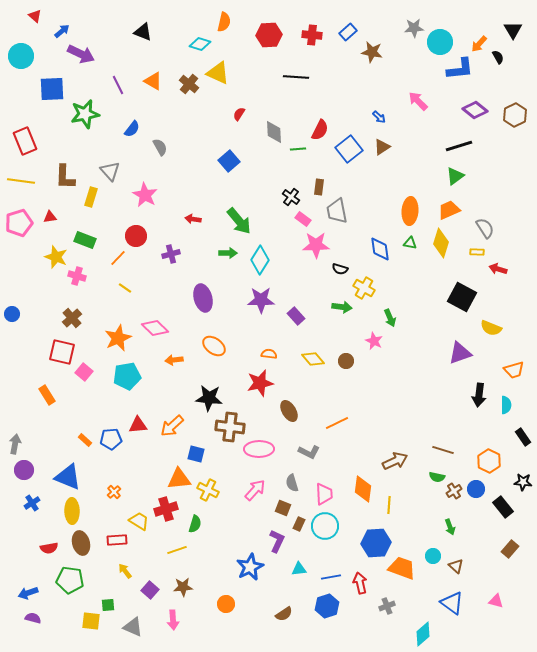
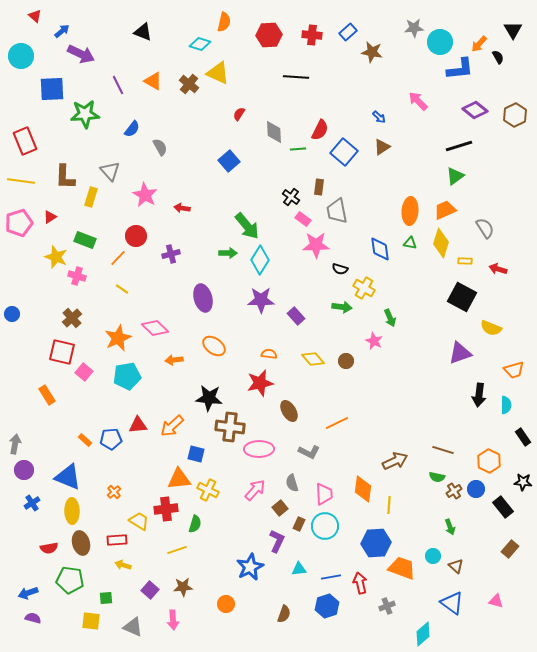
green star at (85, 114): rotated 8 degrees clockwise
blue square at (349, 149): moved 5 px left, 3 px down; rotated 12 degrees counterclockwise
orange trapezoid at (449, 210): moved 4 px left
red triangle at (50, 217): rotated 24 degrees counterclockwise
red arrow at (193, 219): moved 11 px left, 11 px up
green arrow at (239, 221): moved 8 px right, 5 px down
yellow rectangle at (477, 252): moved 12 px left, 9 px down
yellow line at (125, 288): moved 3 px left, 1 px down
brown square at (283, 508): moved 3 px left; rotated 28 degrees clockwise
red cross at (166, 509): rotated 10 degrees clockwise
yellow arrow at (125, 571): moved 2 px left, 6 px up; rotated 35 degrees counterclockwise
green square at (108, 605): moved 2 px left, 7 px up
brown semicircle at (284, 614): rotated 36 degrees counterclockwise
